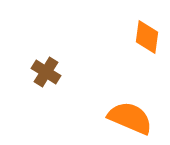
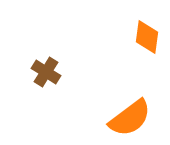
orange semicircle: rotated 120 degrees clockwise
